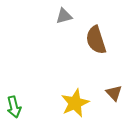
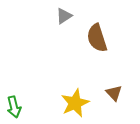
gray triangle: rotated 18 degrees counterclockwise
brown semicircle: moved 1 px right, 2 px up
